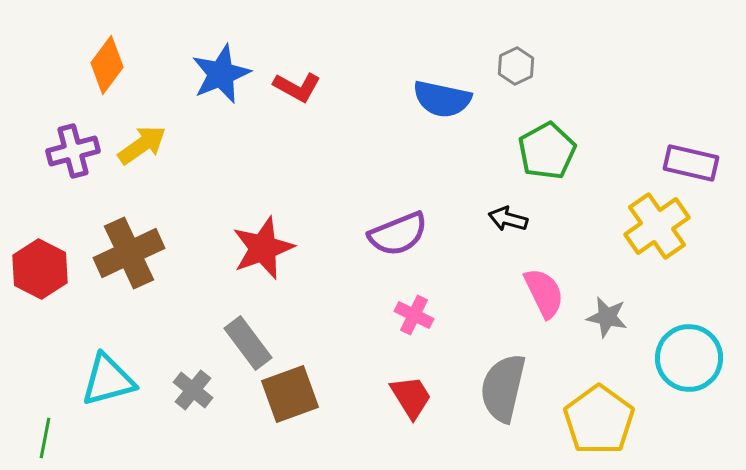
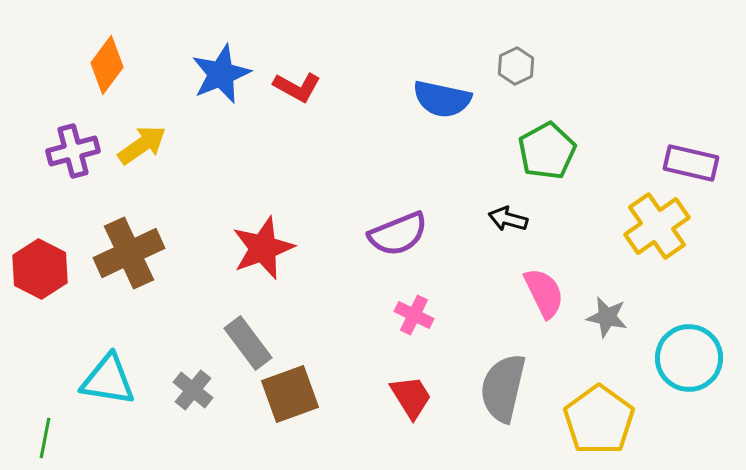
cyan triangle: rotated 24 degrees clockwise
